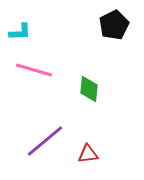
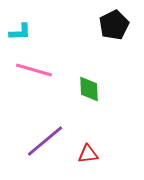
green diamond: rotated 8 degrees counterclockwise
